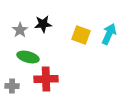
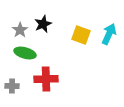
black star: rotated 18 degrees counterclockwise
green ellipse: moved 3 px left, 4 px up
